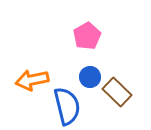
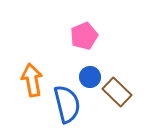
pink pentagon: moved 3 px left; rotated 8 degrees clockwise
orange arrow: rotated 92 degrees clockwise
blue semicircle: moved 2 px up
